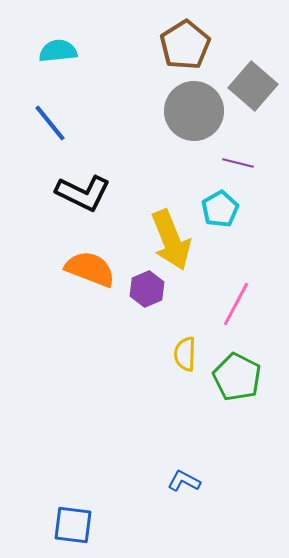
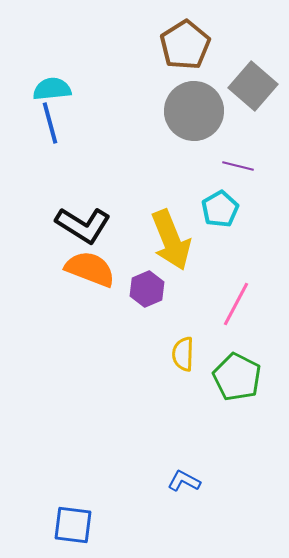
cyan semicircle: moved 6 px left, 38 px down
blue line: rotated 24 degrees clockwise
purple line: moved 3 px down
black L-shape: moved 32 px down; rotated 6 degrees clockwise
yellow semicircle: moved 2 px left
